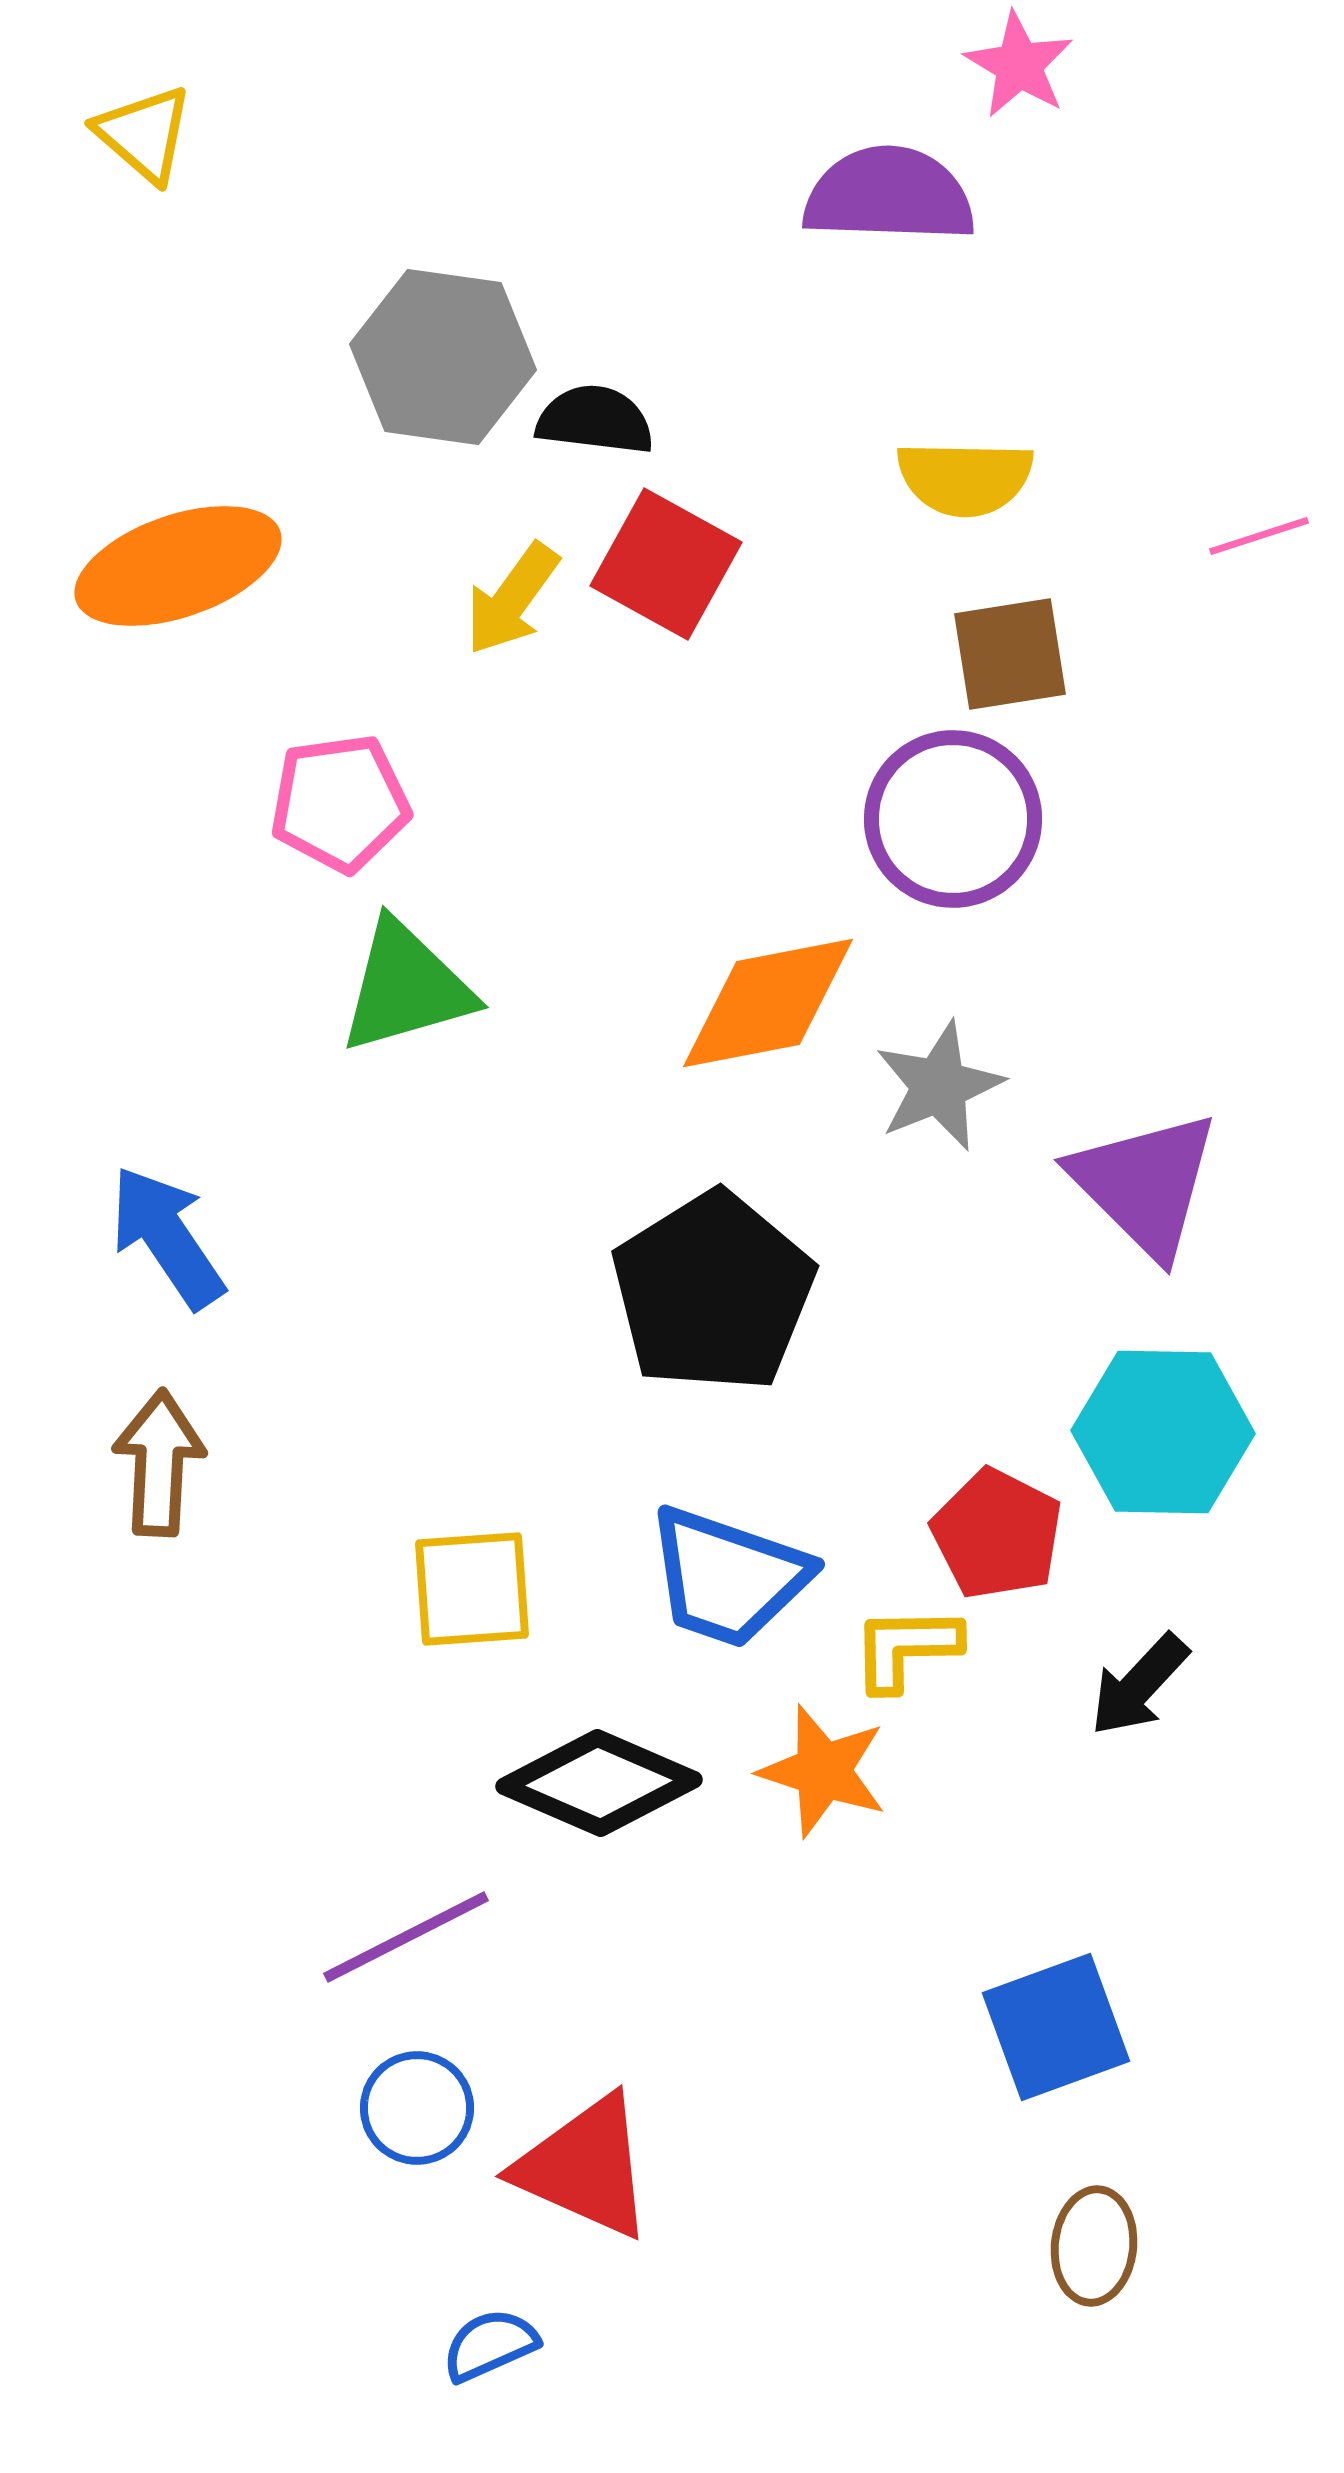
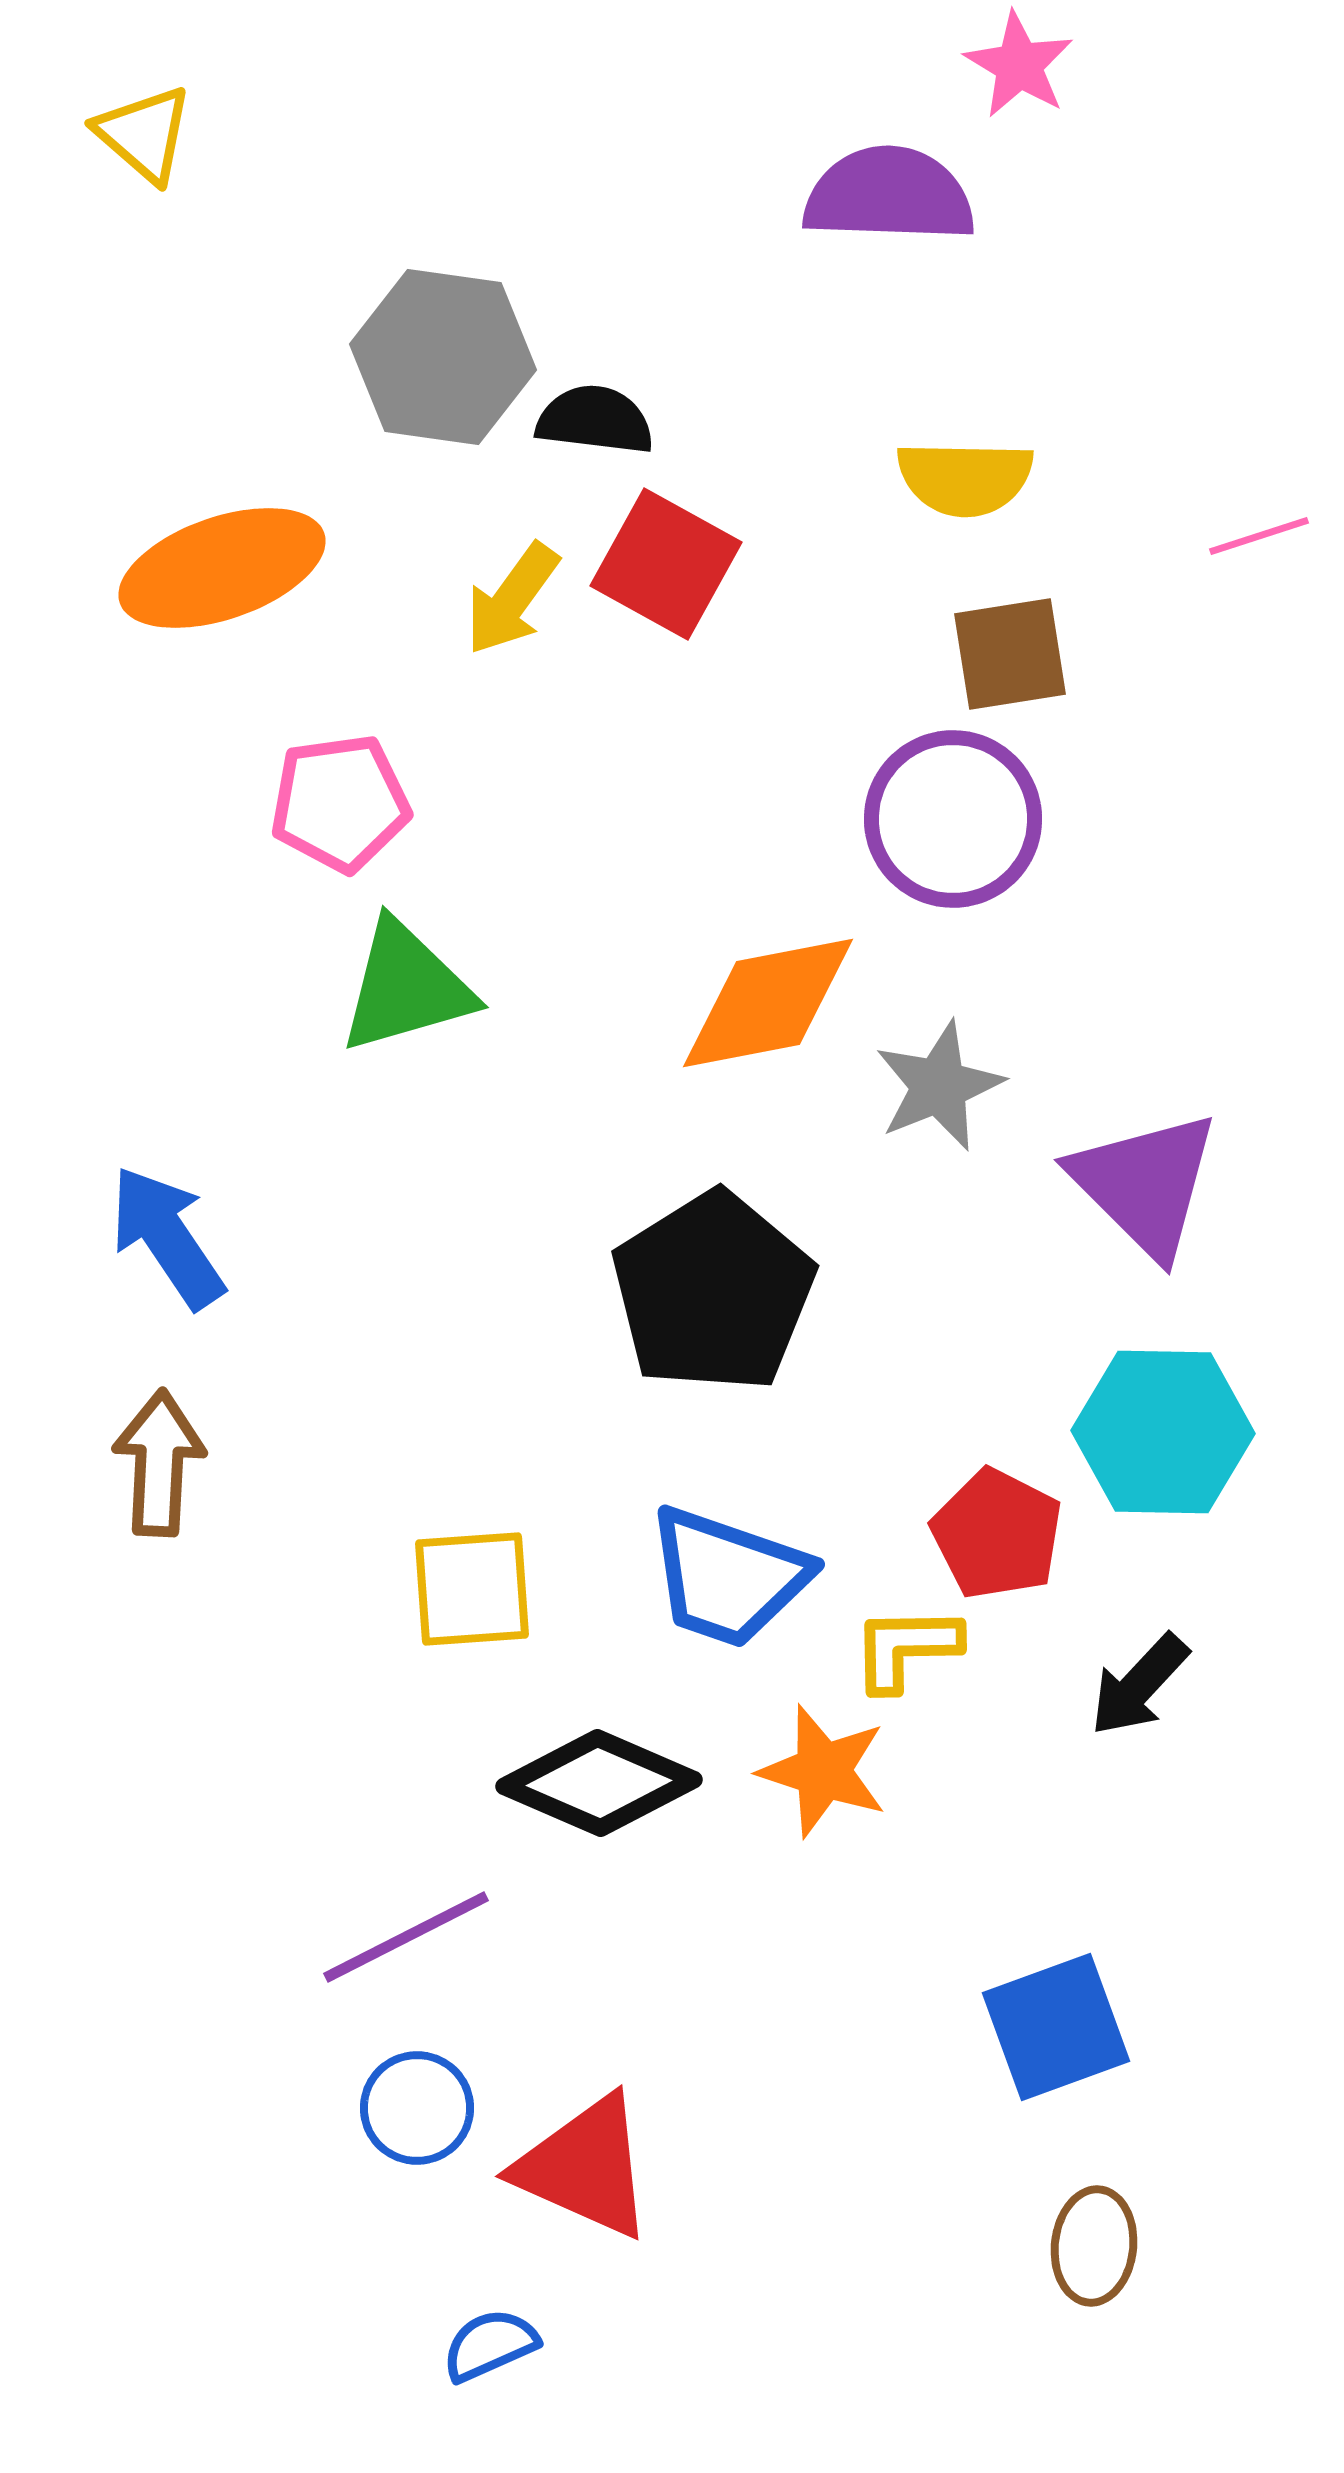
orange ellipse: moved 44 px right, 2 px down
